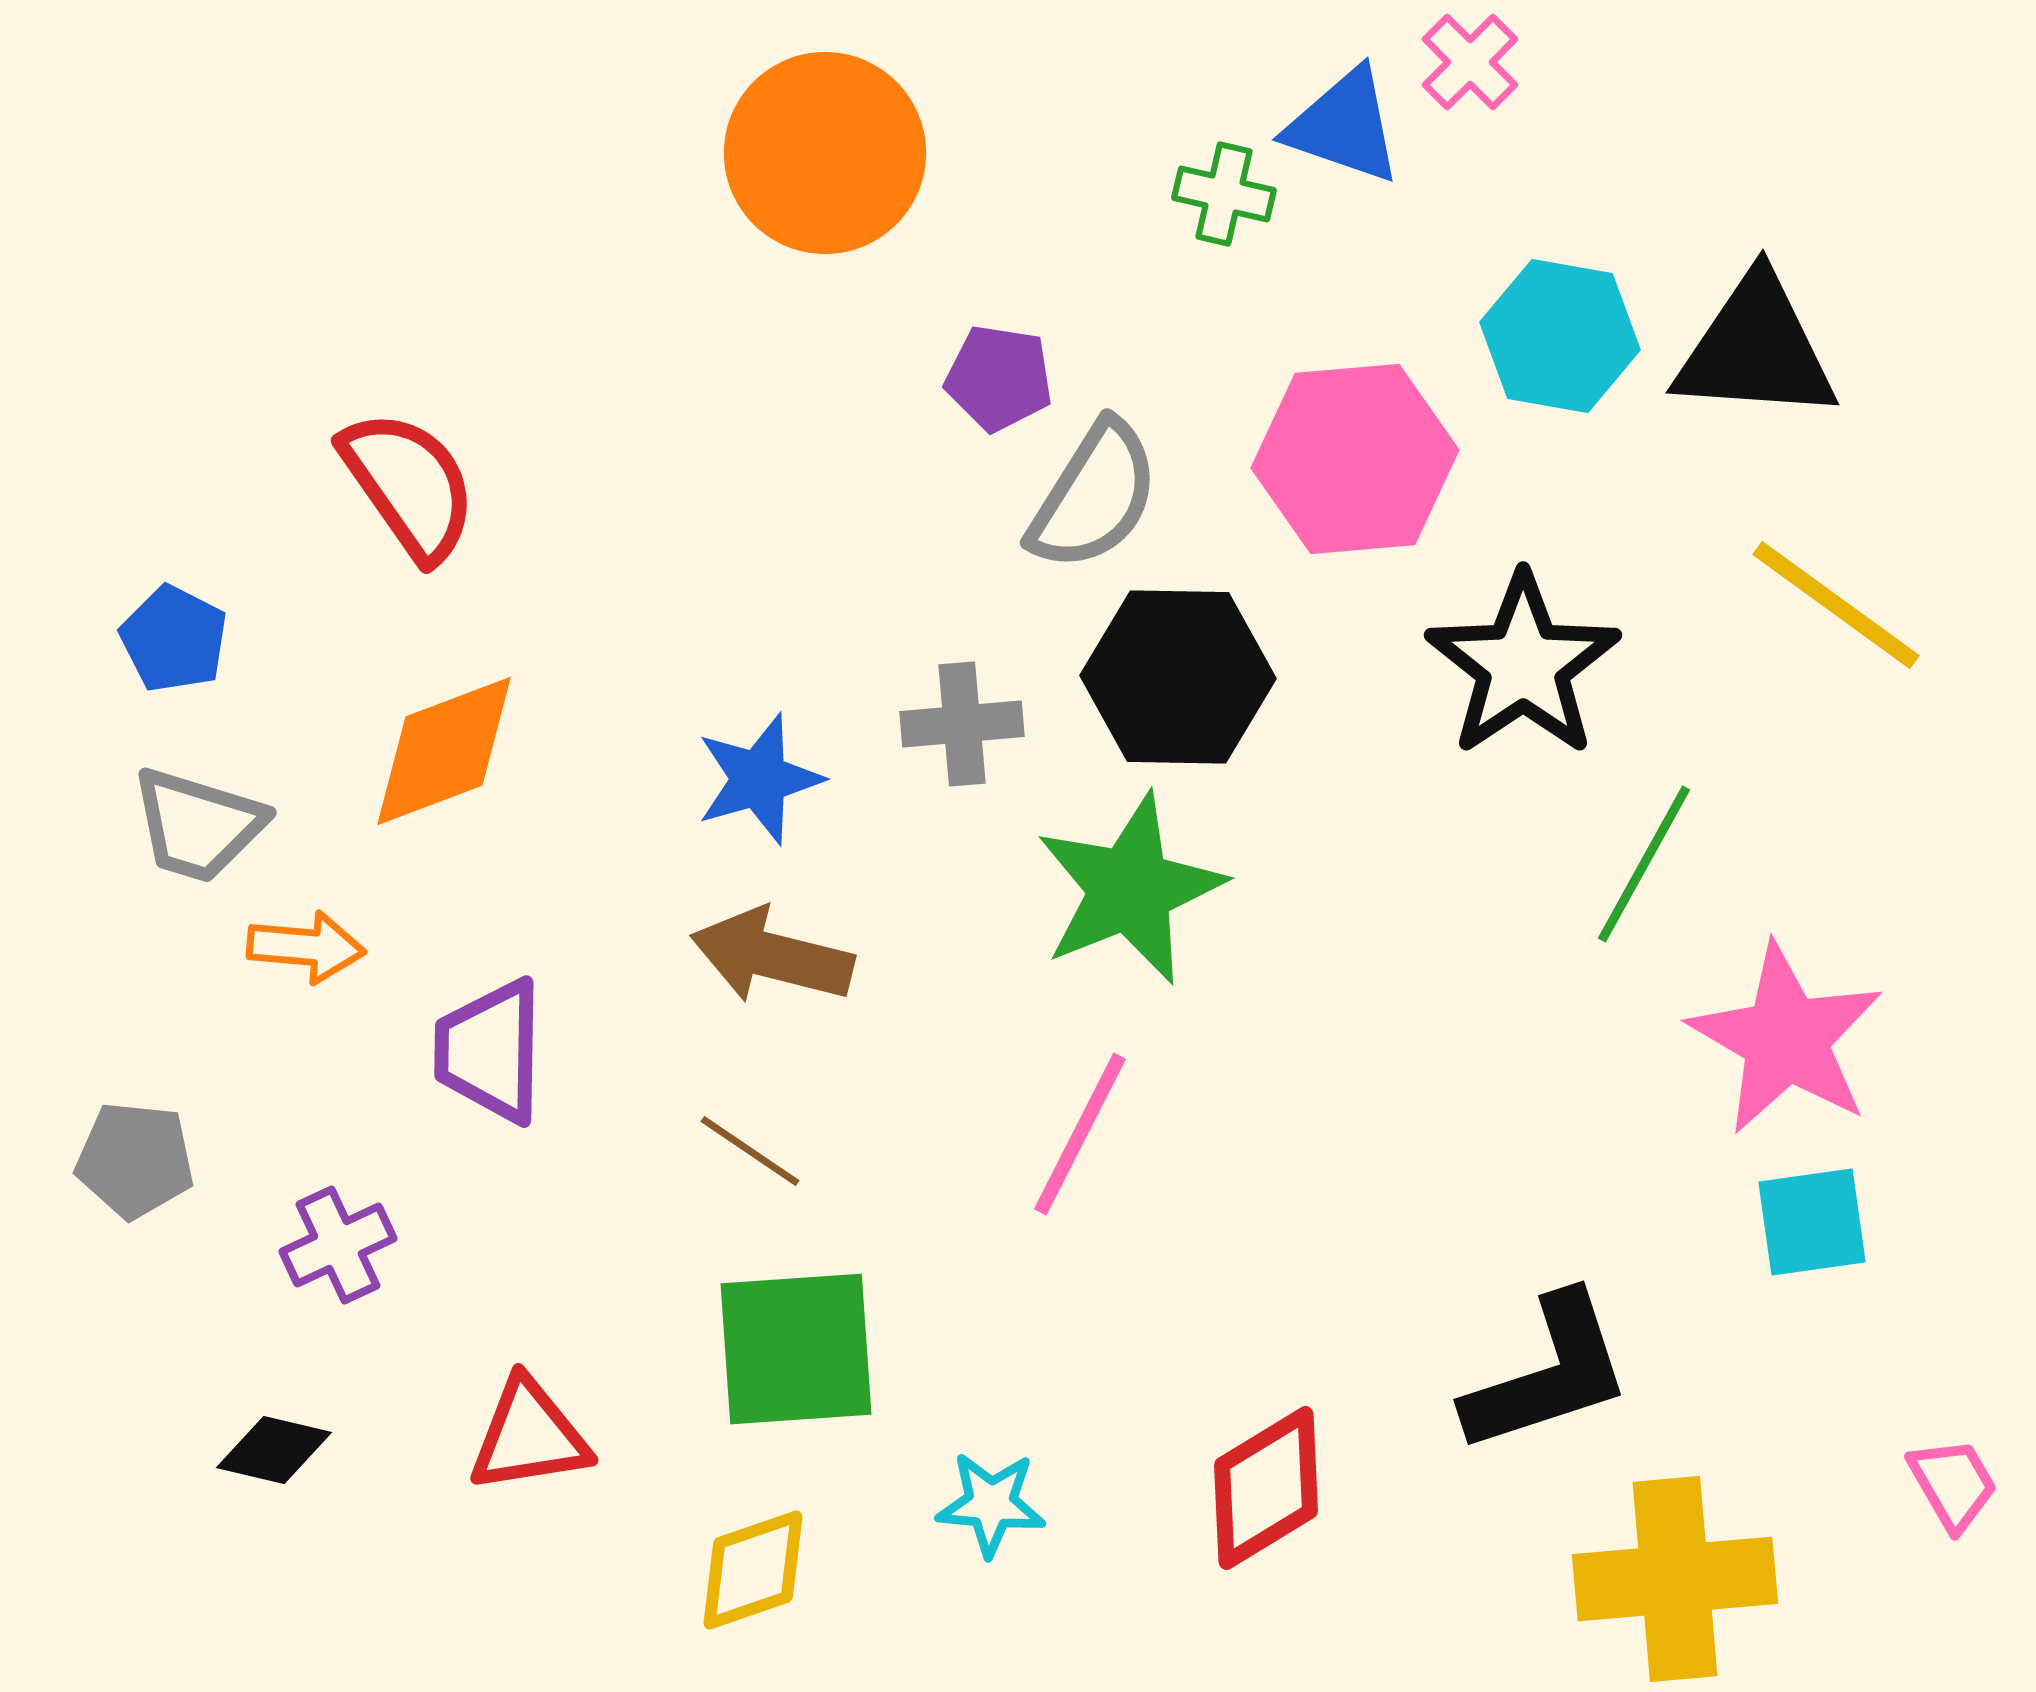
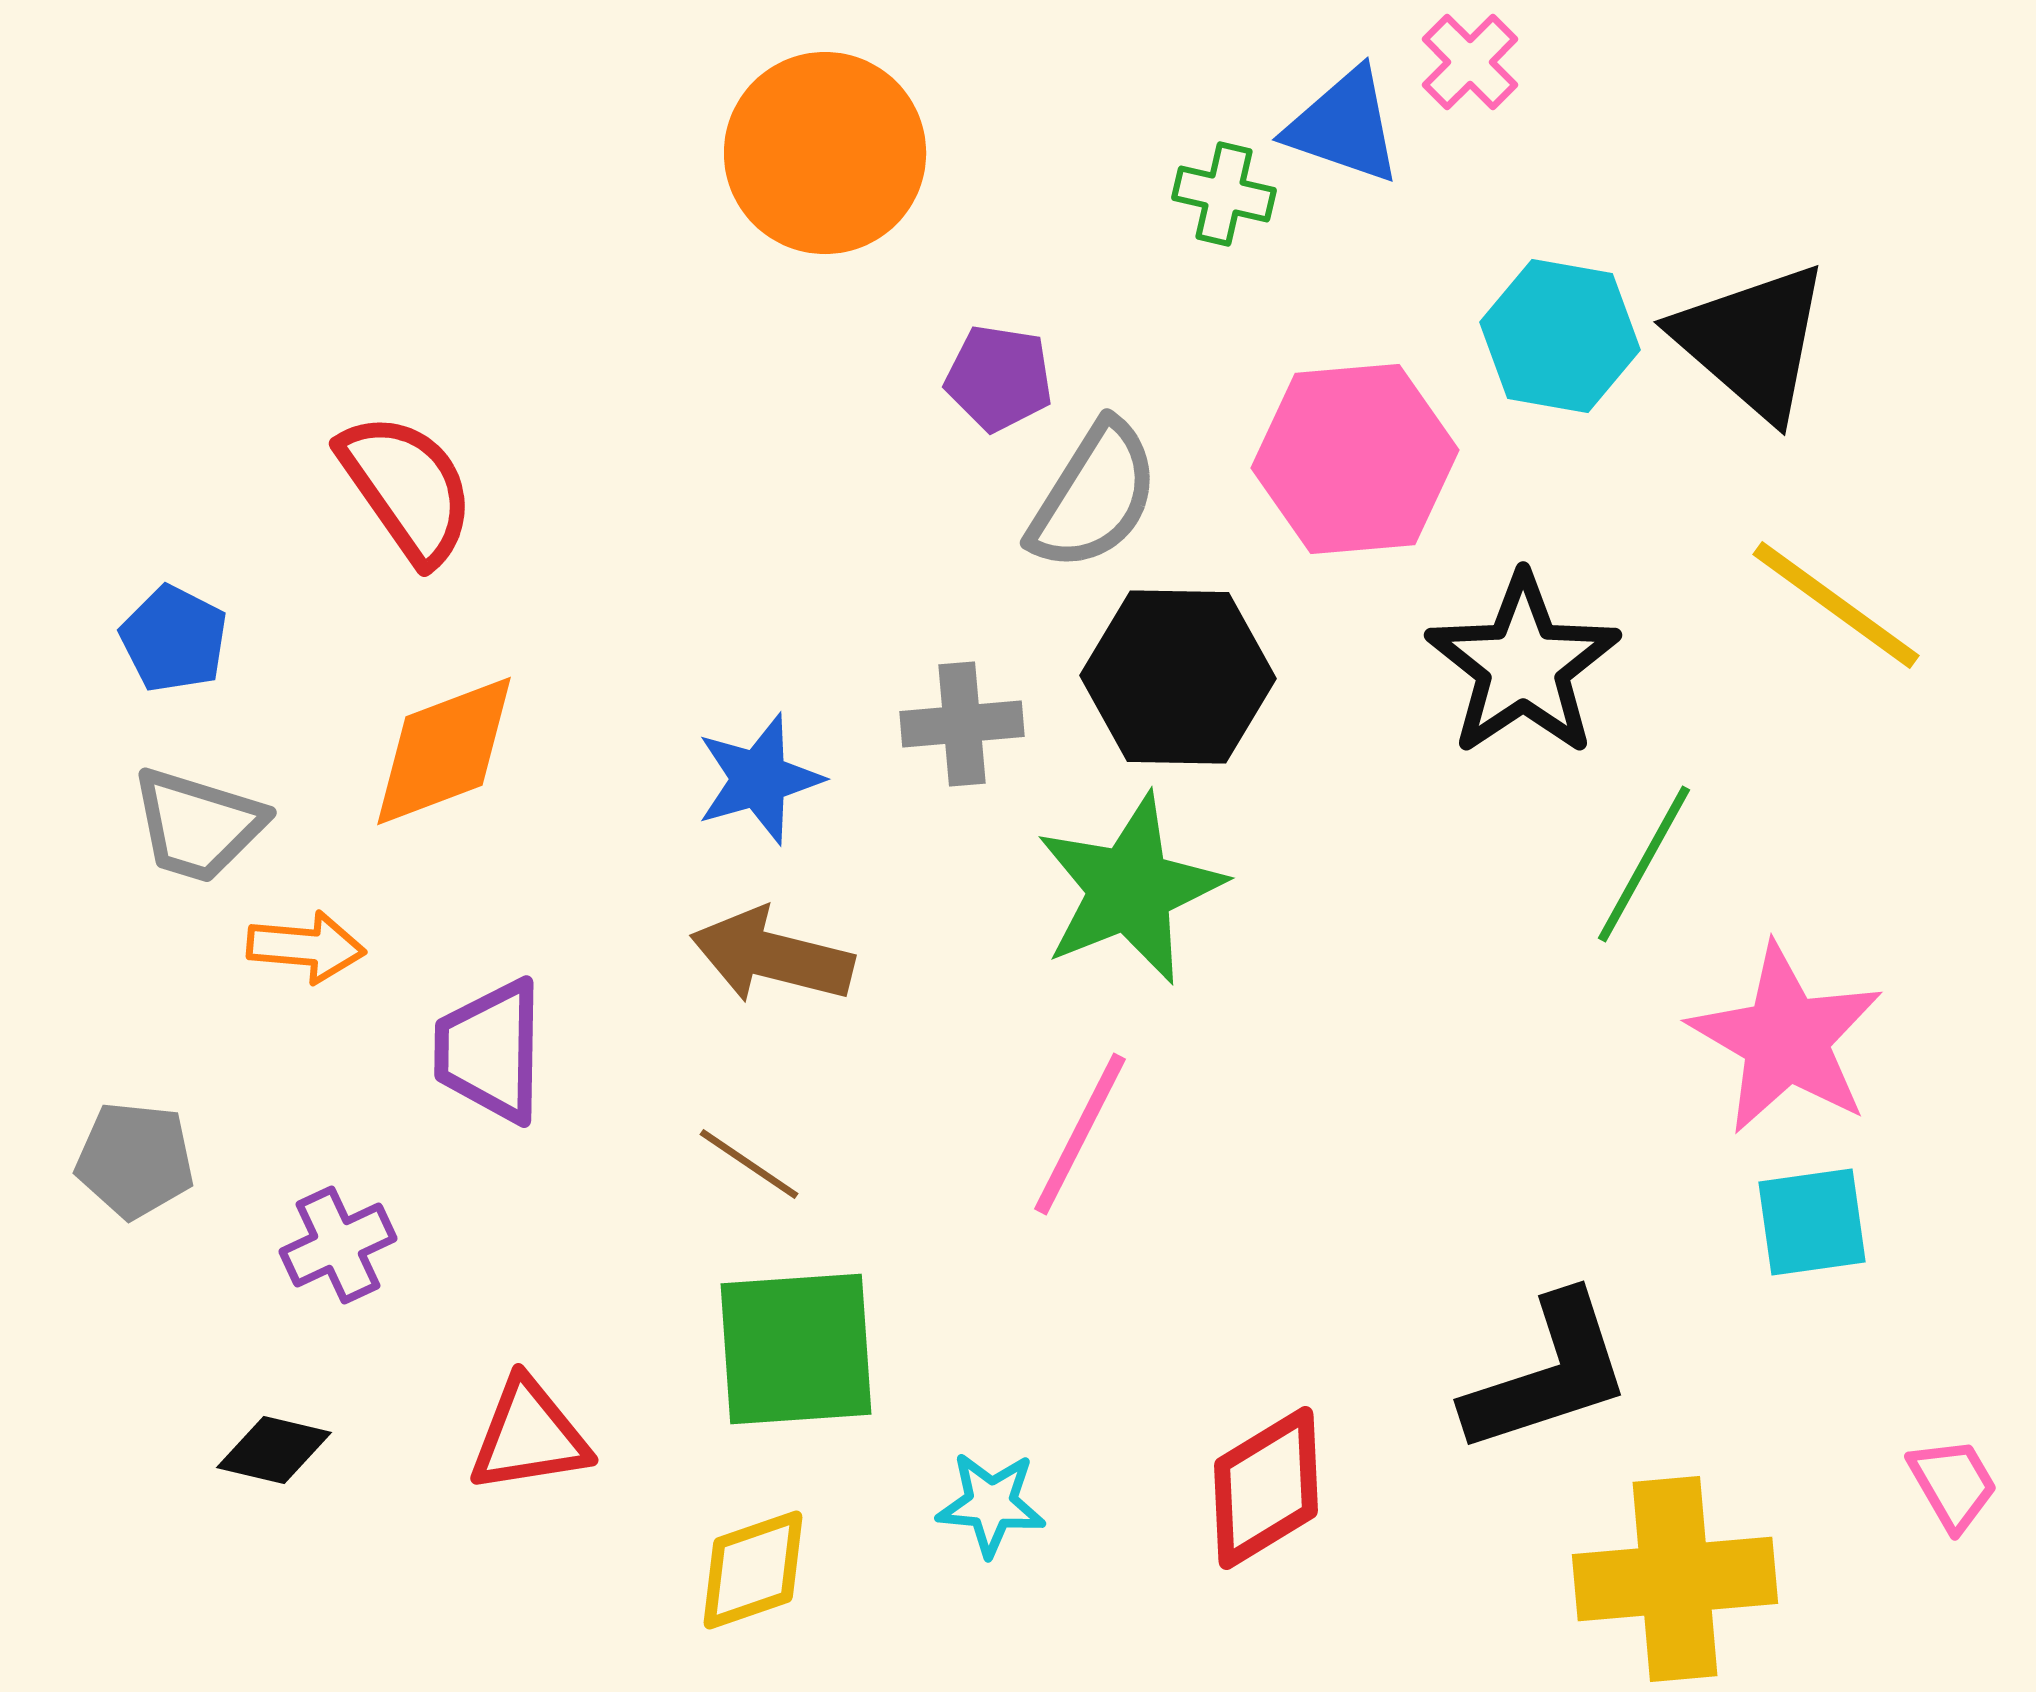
black triangle: moved 4 px left, 8 px up; rotated 37 degrees clockwise
red semicircle: moved 2 px left, 3 px down
brown line: moved 1 px left, 13 px down
